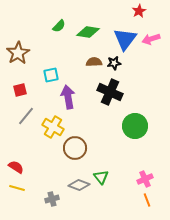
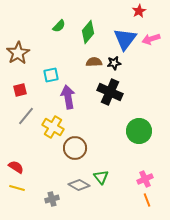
green diamond: rotated 60 degrees counterclockwise
green circle: moved 4 px right, 5 px down
gray diamond: rotated 10 degrees clockwise
